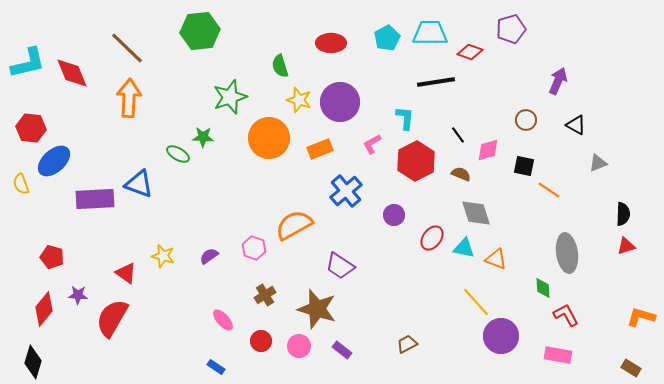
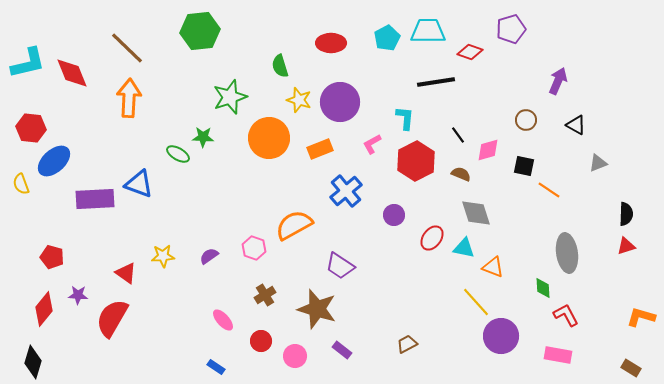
cyan trapezoid at (430, 33): moved 2 px left, 2 px up
black semicircle at (623, 214): moved 3 px right
yellow star at (163, 256): rotated 20 degrees counterclockwise
orange triangle at (496, 259): moved 3 px left, 8 px down
pink circle at (299, 346): moved 4 px left, 10 px down
